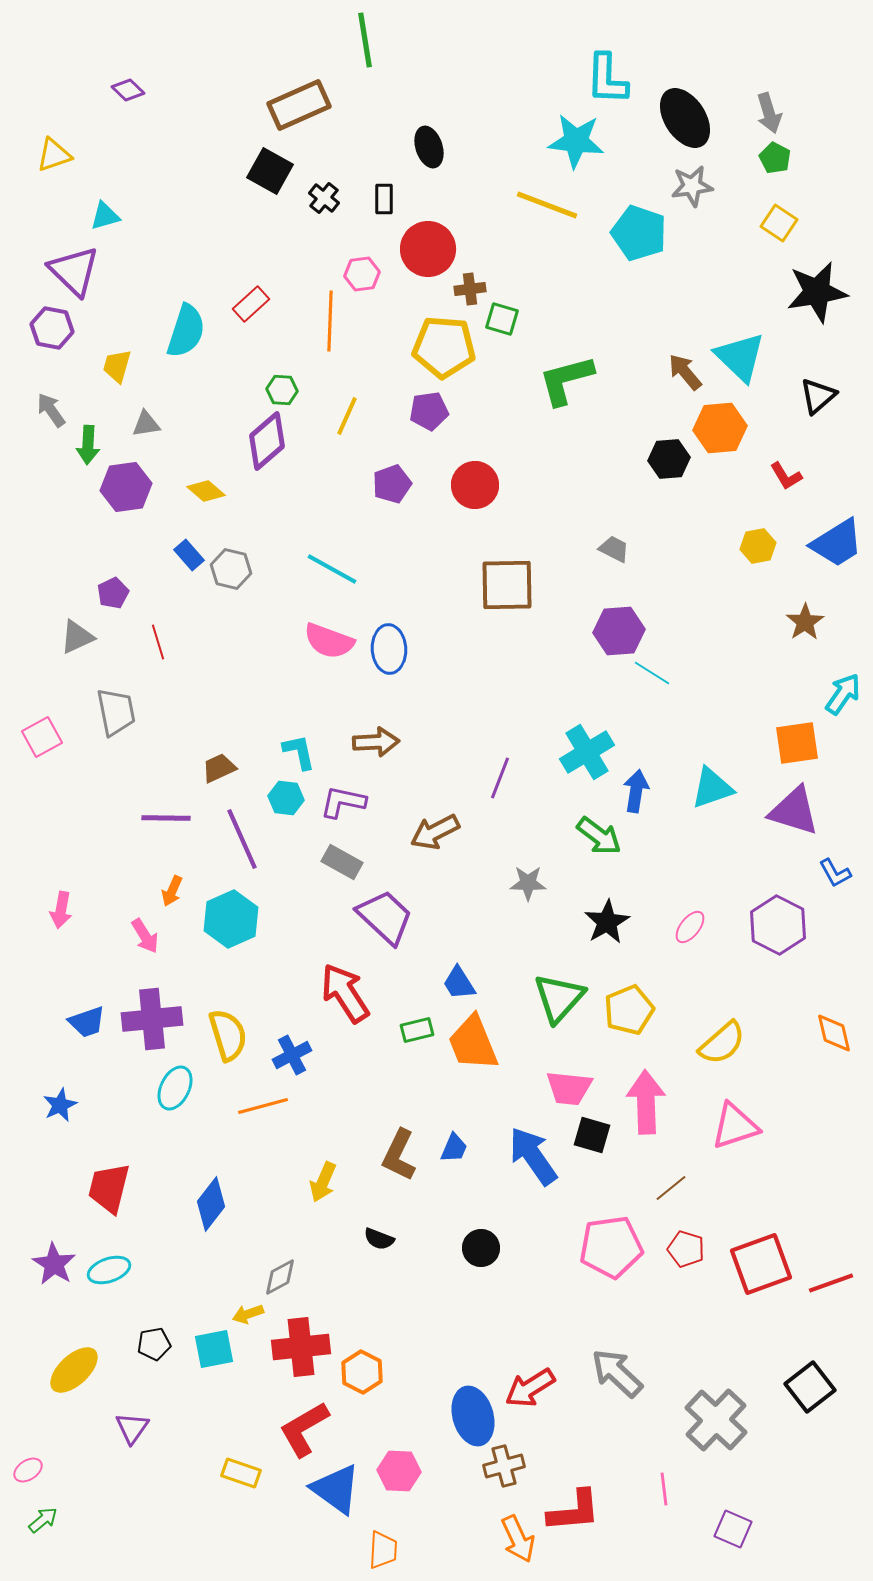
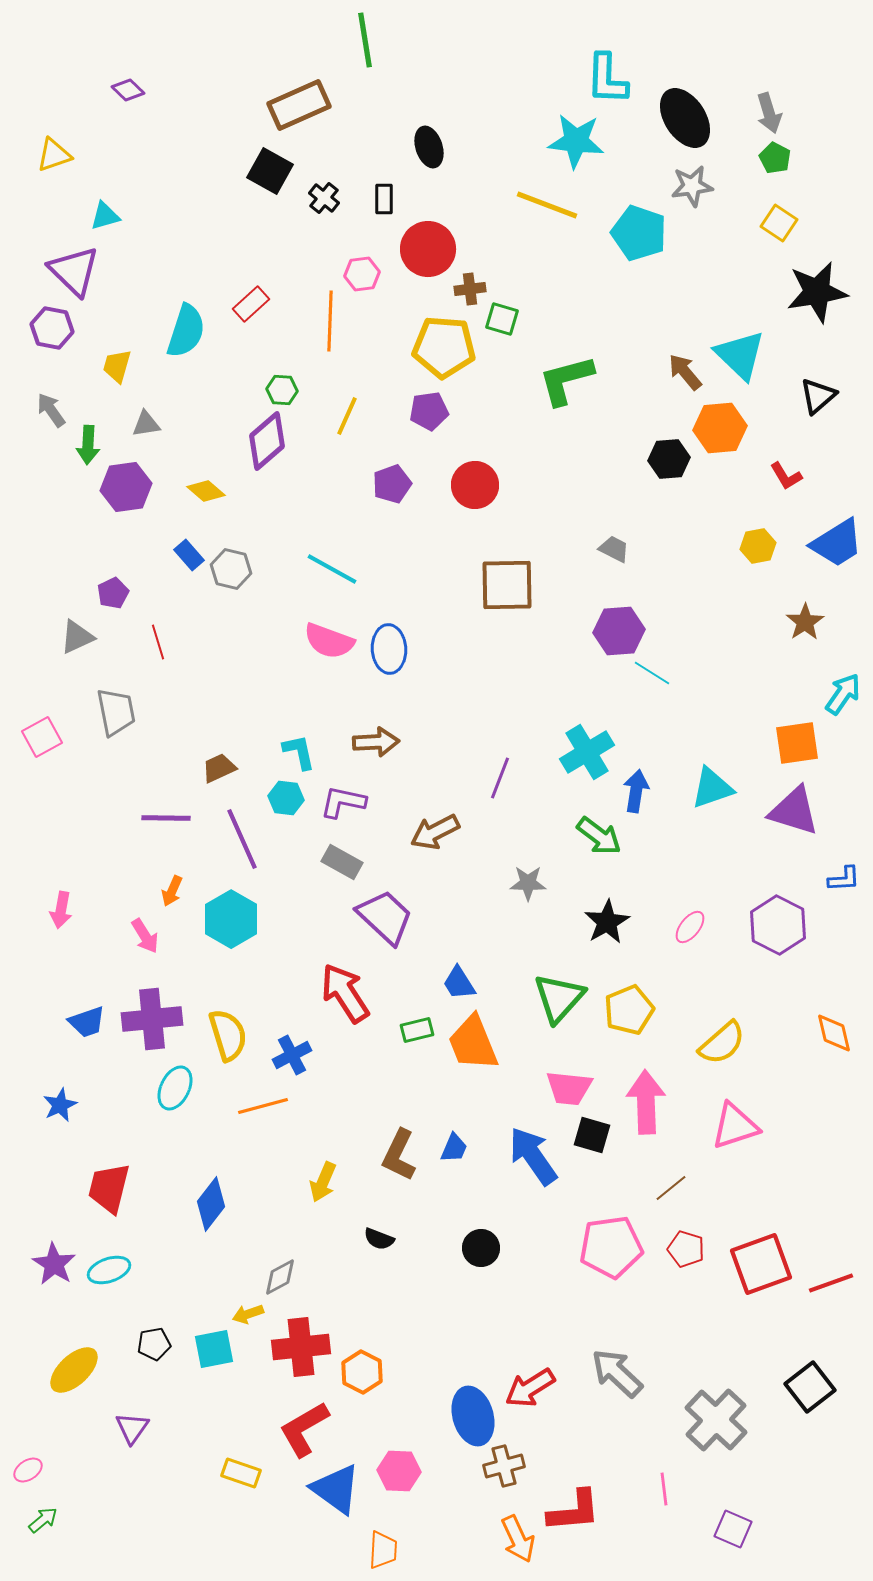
cyan triangle at (740, 357): moved 2 px up
blue L-shape at (835, 873): moved 9 px right, 6 px down; rotated 64 degrees counterclockwise
cyan hexagon at (231, 919): rotated 6 degrees counterclockwise
